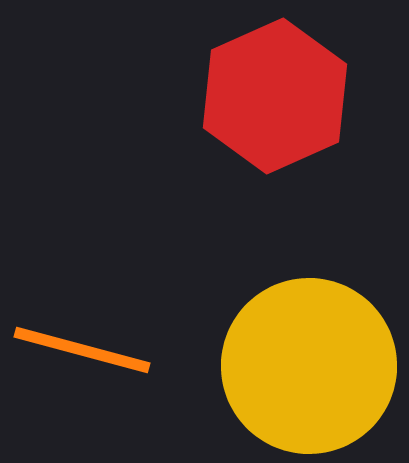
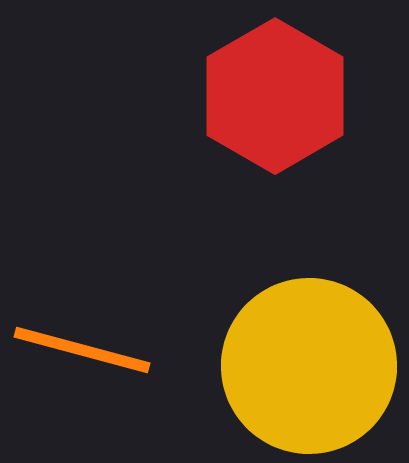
red hexagon: rotated 6 degrees counterclockwise
